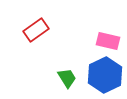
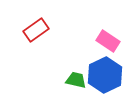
pink rectangle: rotated 20 degrees clockwise
green trapezoid: moved 9 px right, 2 px down; rotated 45 degrees counterclockwise
